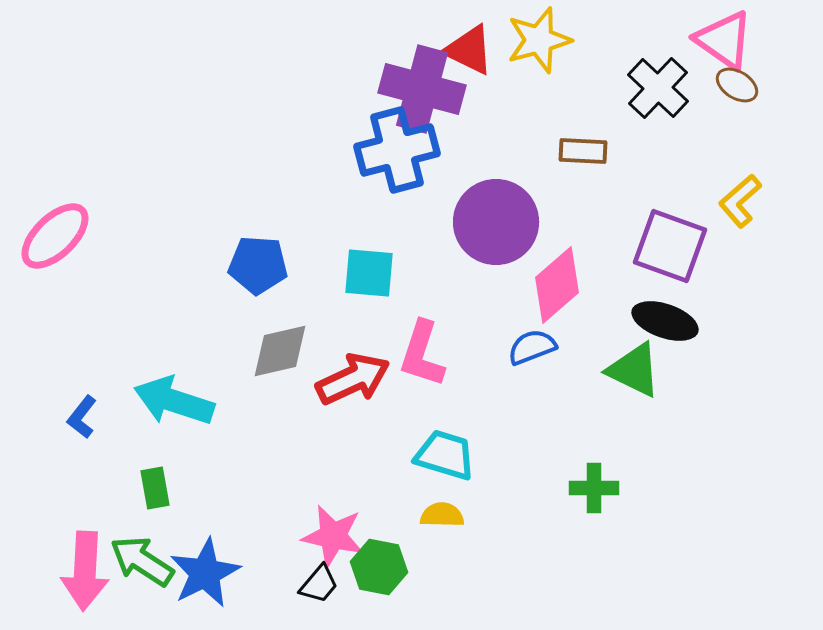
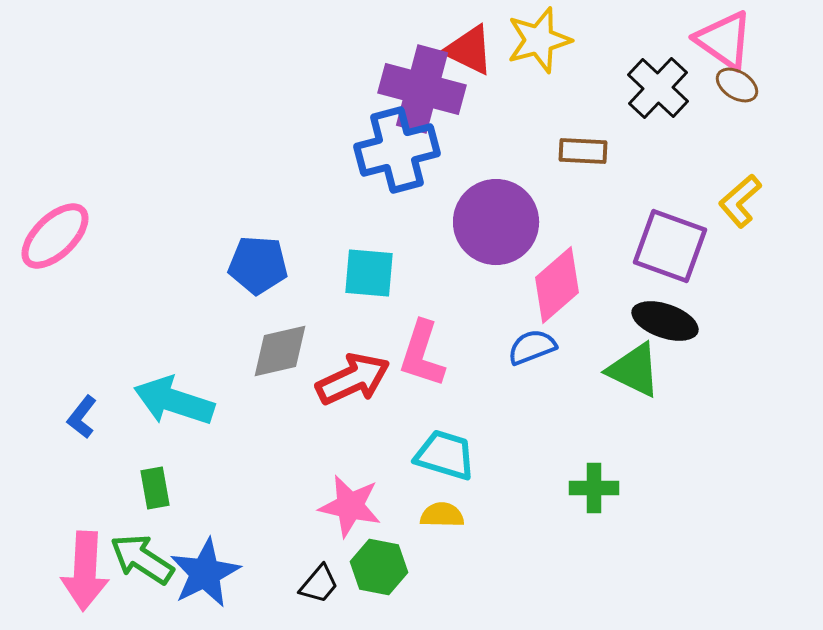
pink star: moved 17 px right, 30 px up
green arrow: moved 2 px up
